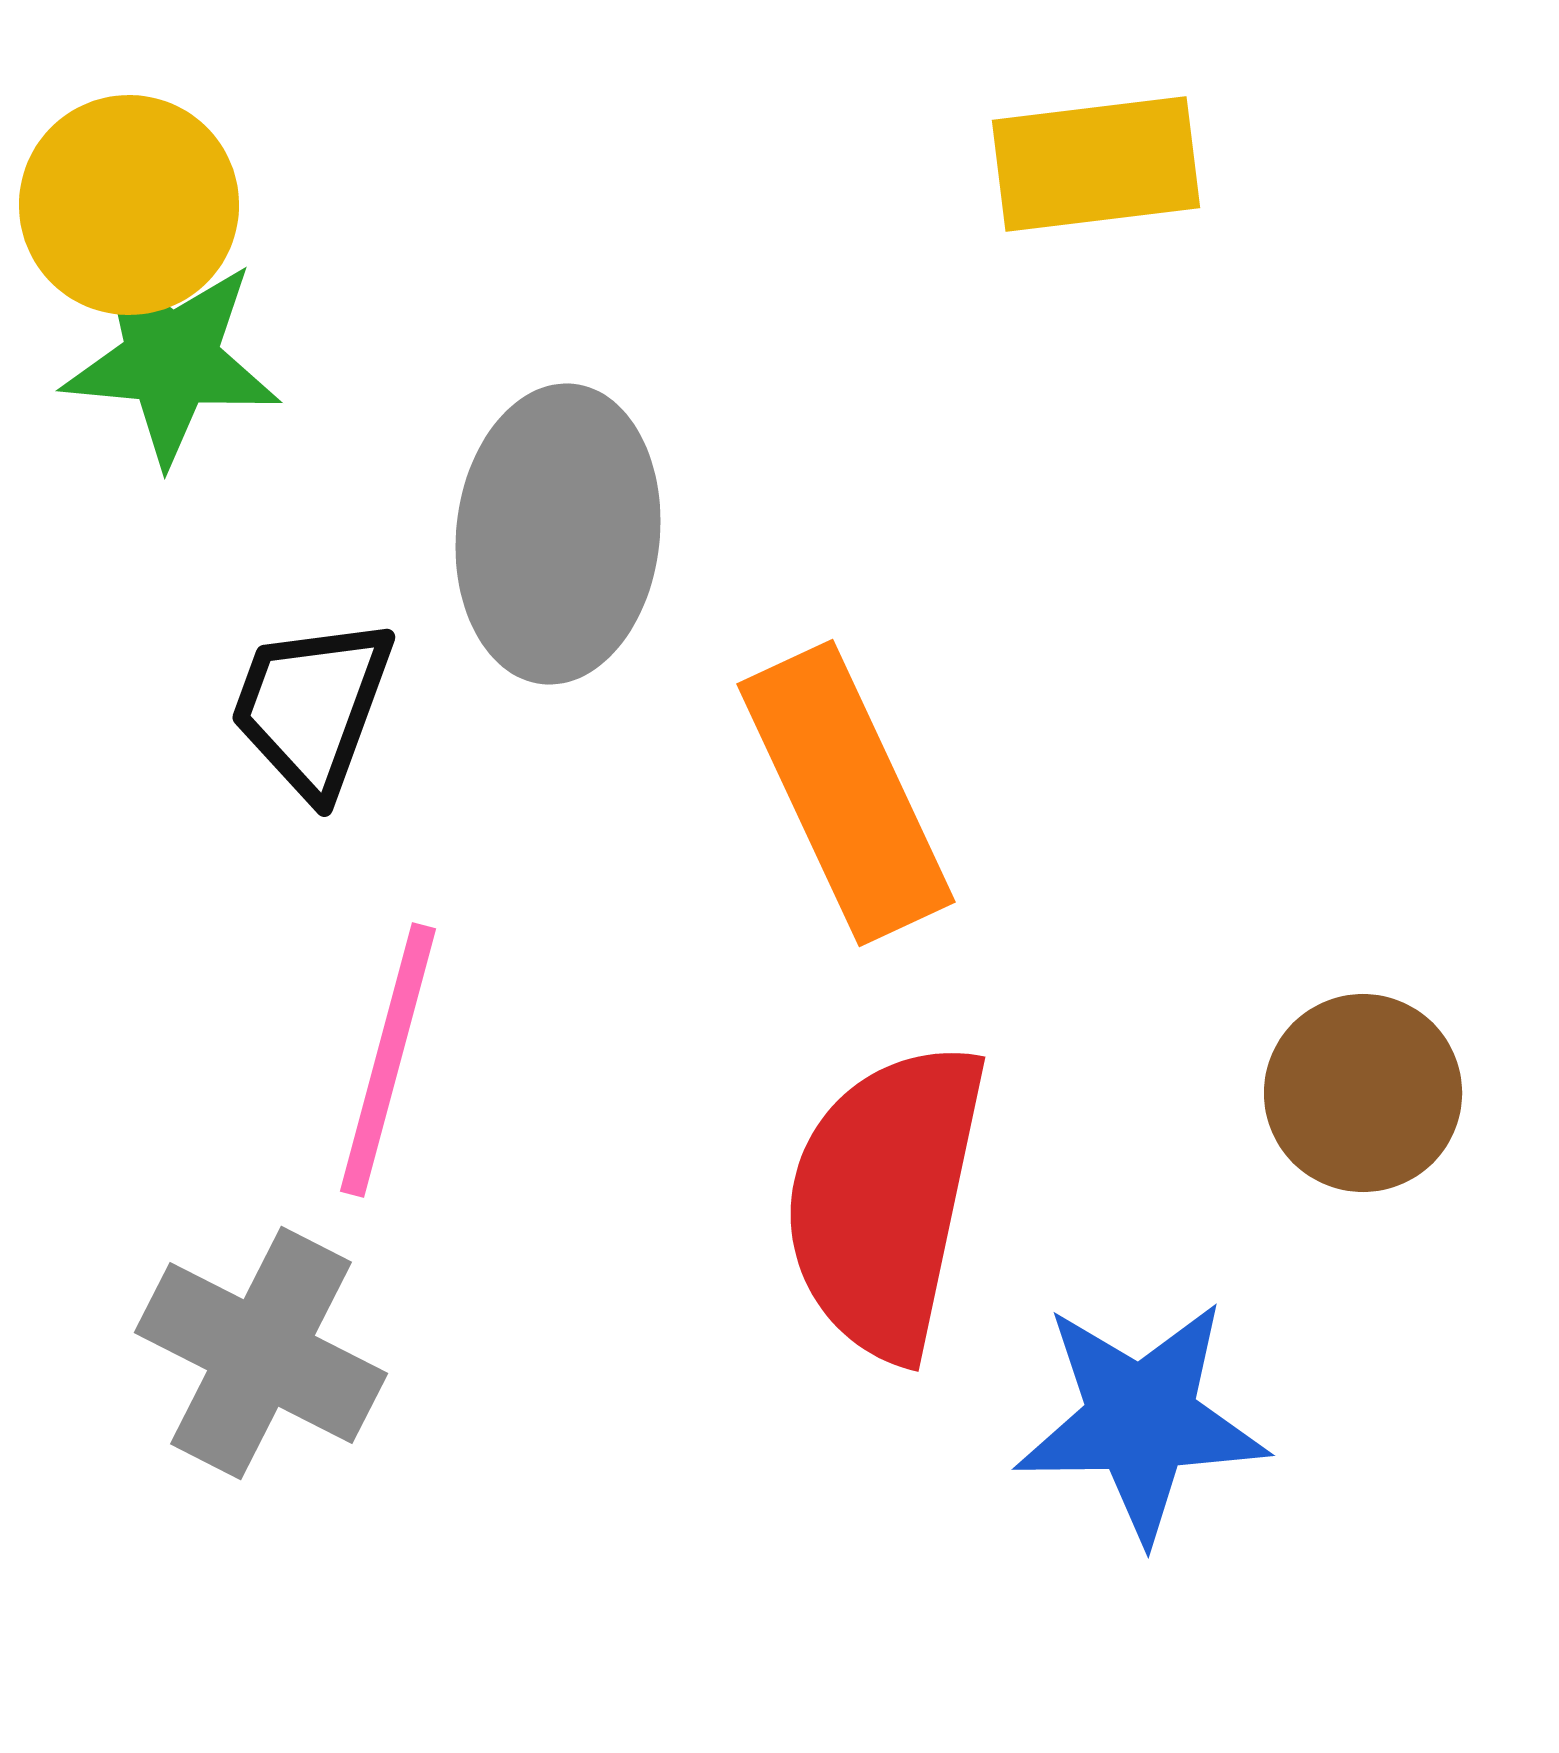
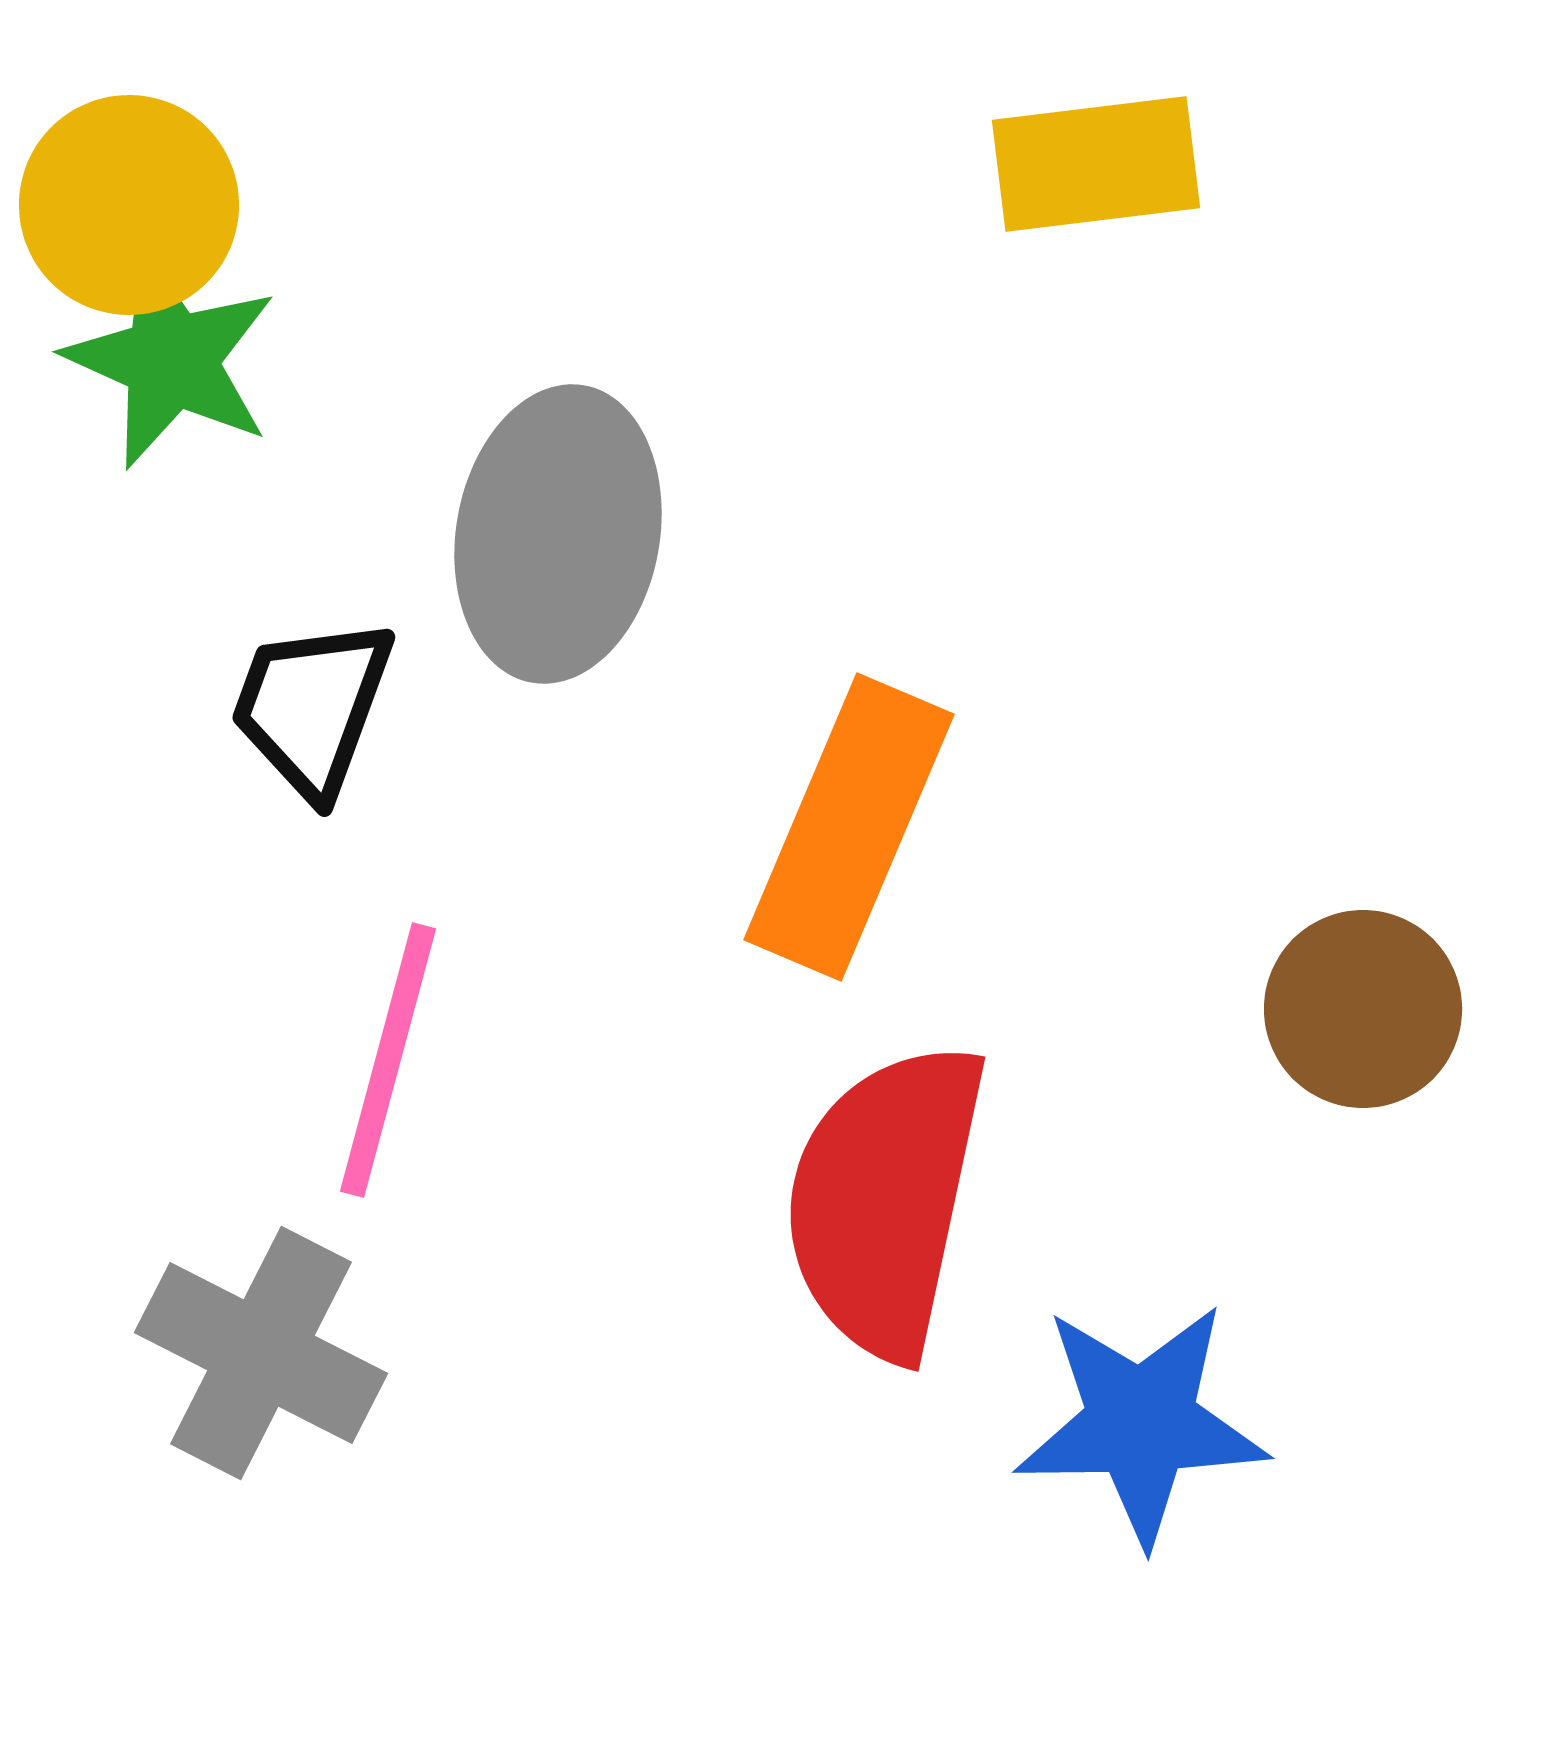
green star: rotated 19 degrees clockwise
gray ellipse: rotated 4 degrees clockwise
orange rectangle: moved 3 px right, 34 px down; rotated 48 degrees clockwise
brown circle: moved 84 px up
blue star: moved 3 px down
